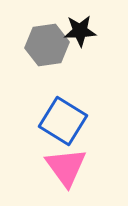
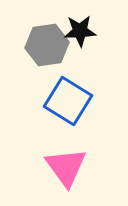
blue square: moved 5 px right, 20 px up
